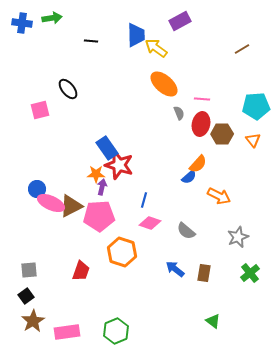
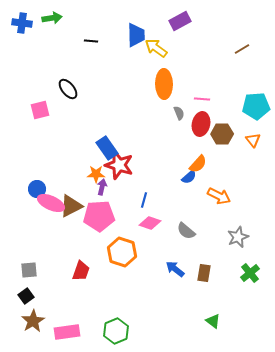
orange ellipse at (164, 84): rotated 48 degrees clockwise
